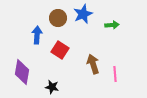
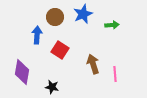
brown circle: moved 3 px left, 1 px up
